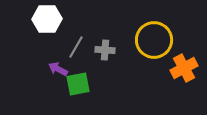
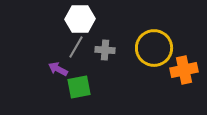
white hexagon: moved 33 px right
yellow circle: moved 8 px down
orange cross: moved 2 px down; rotated 16 degrees clockwise
green square: moved 1 px right, 3 px down
